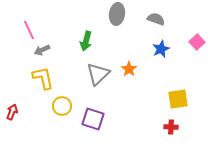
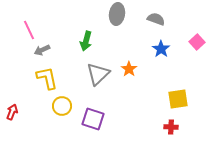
blue star: rotated 12 degrees counterclockwise
yellow L-shape: moved 4 px right
